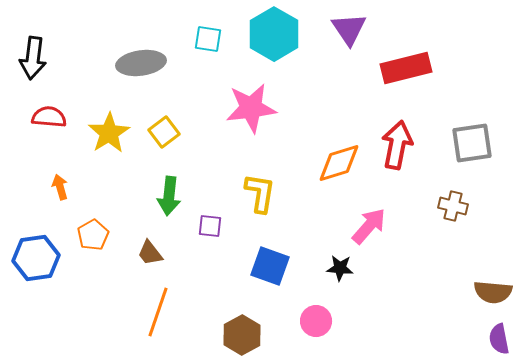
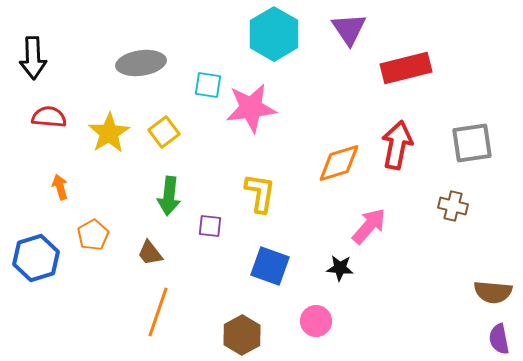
cyan square: moved 46 px down
black arrow: rotated 9 degrees counterclockwise
blue hexagon: rotated 9 degrees counterclockwise
